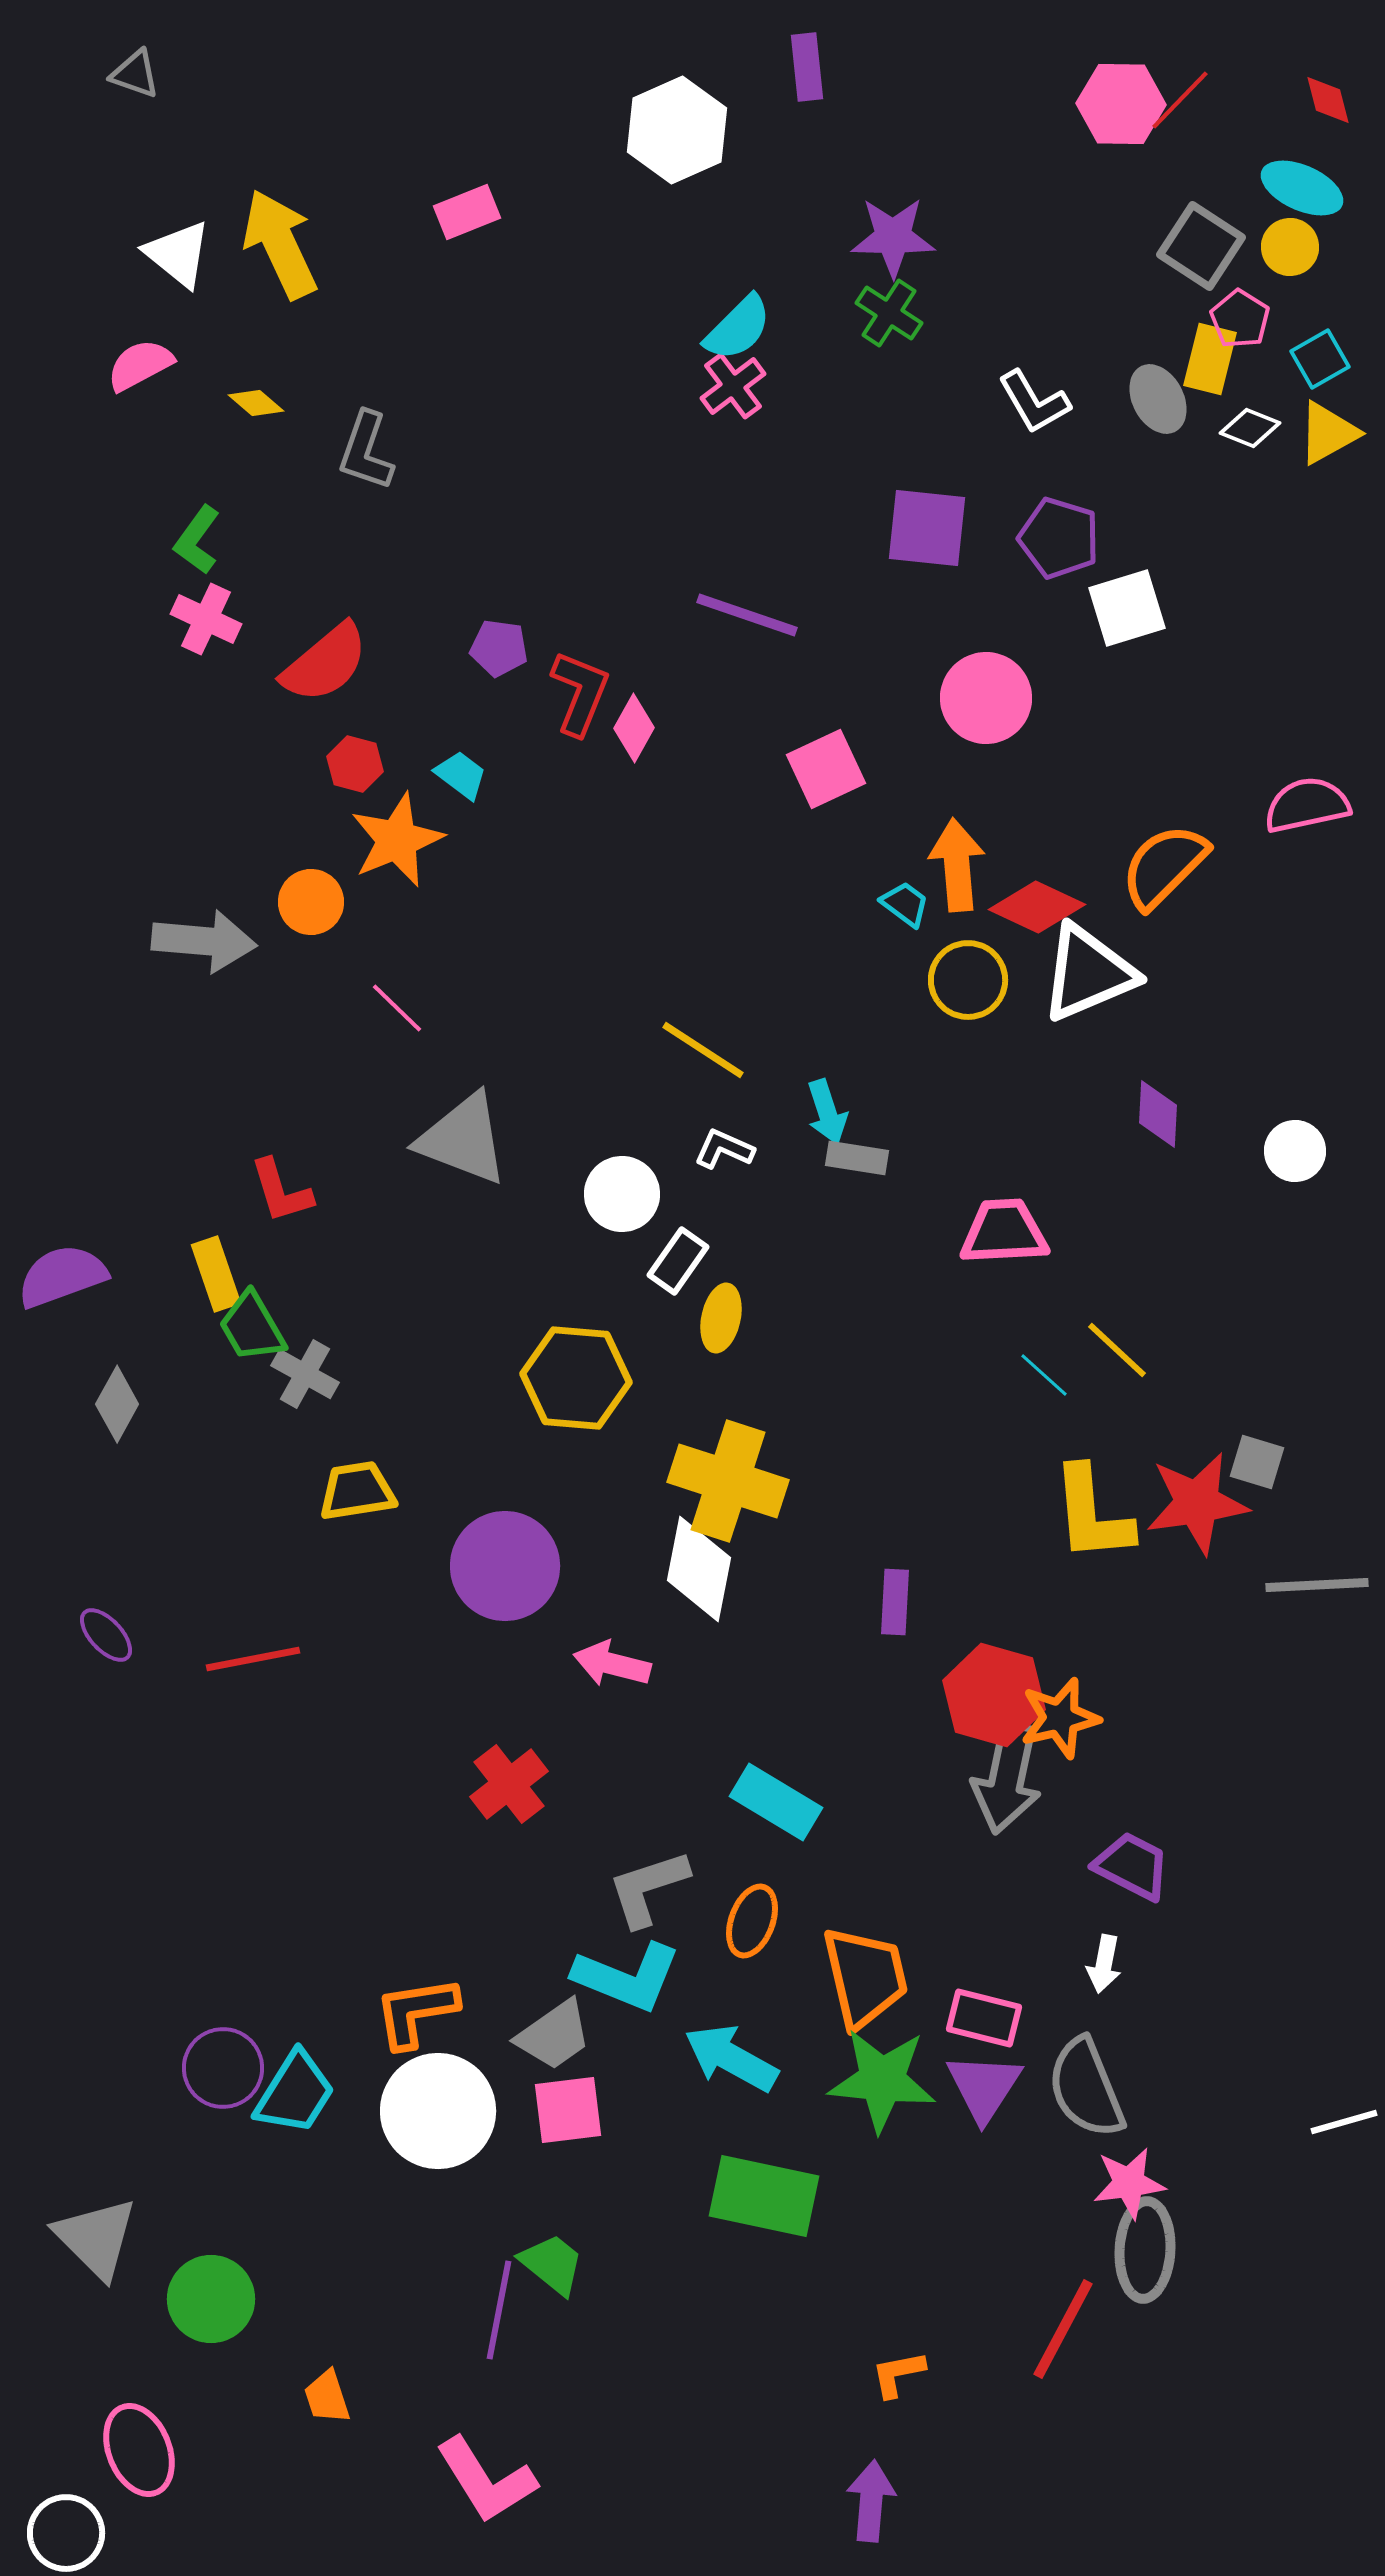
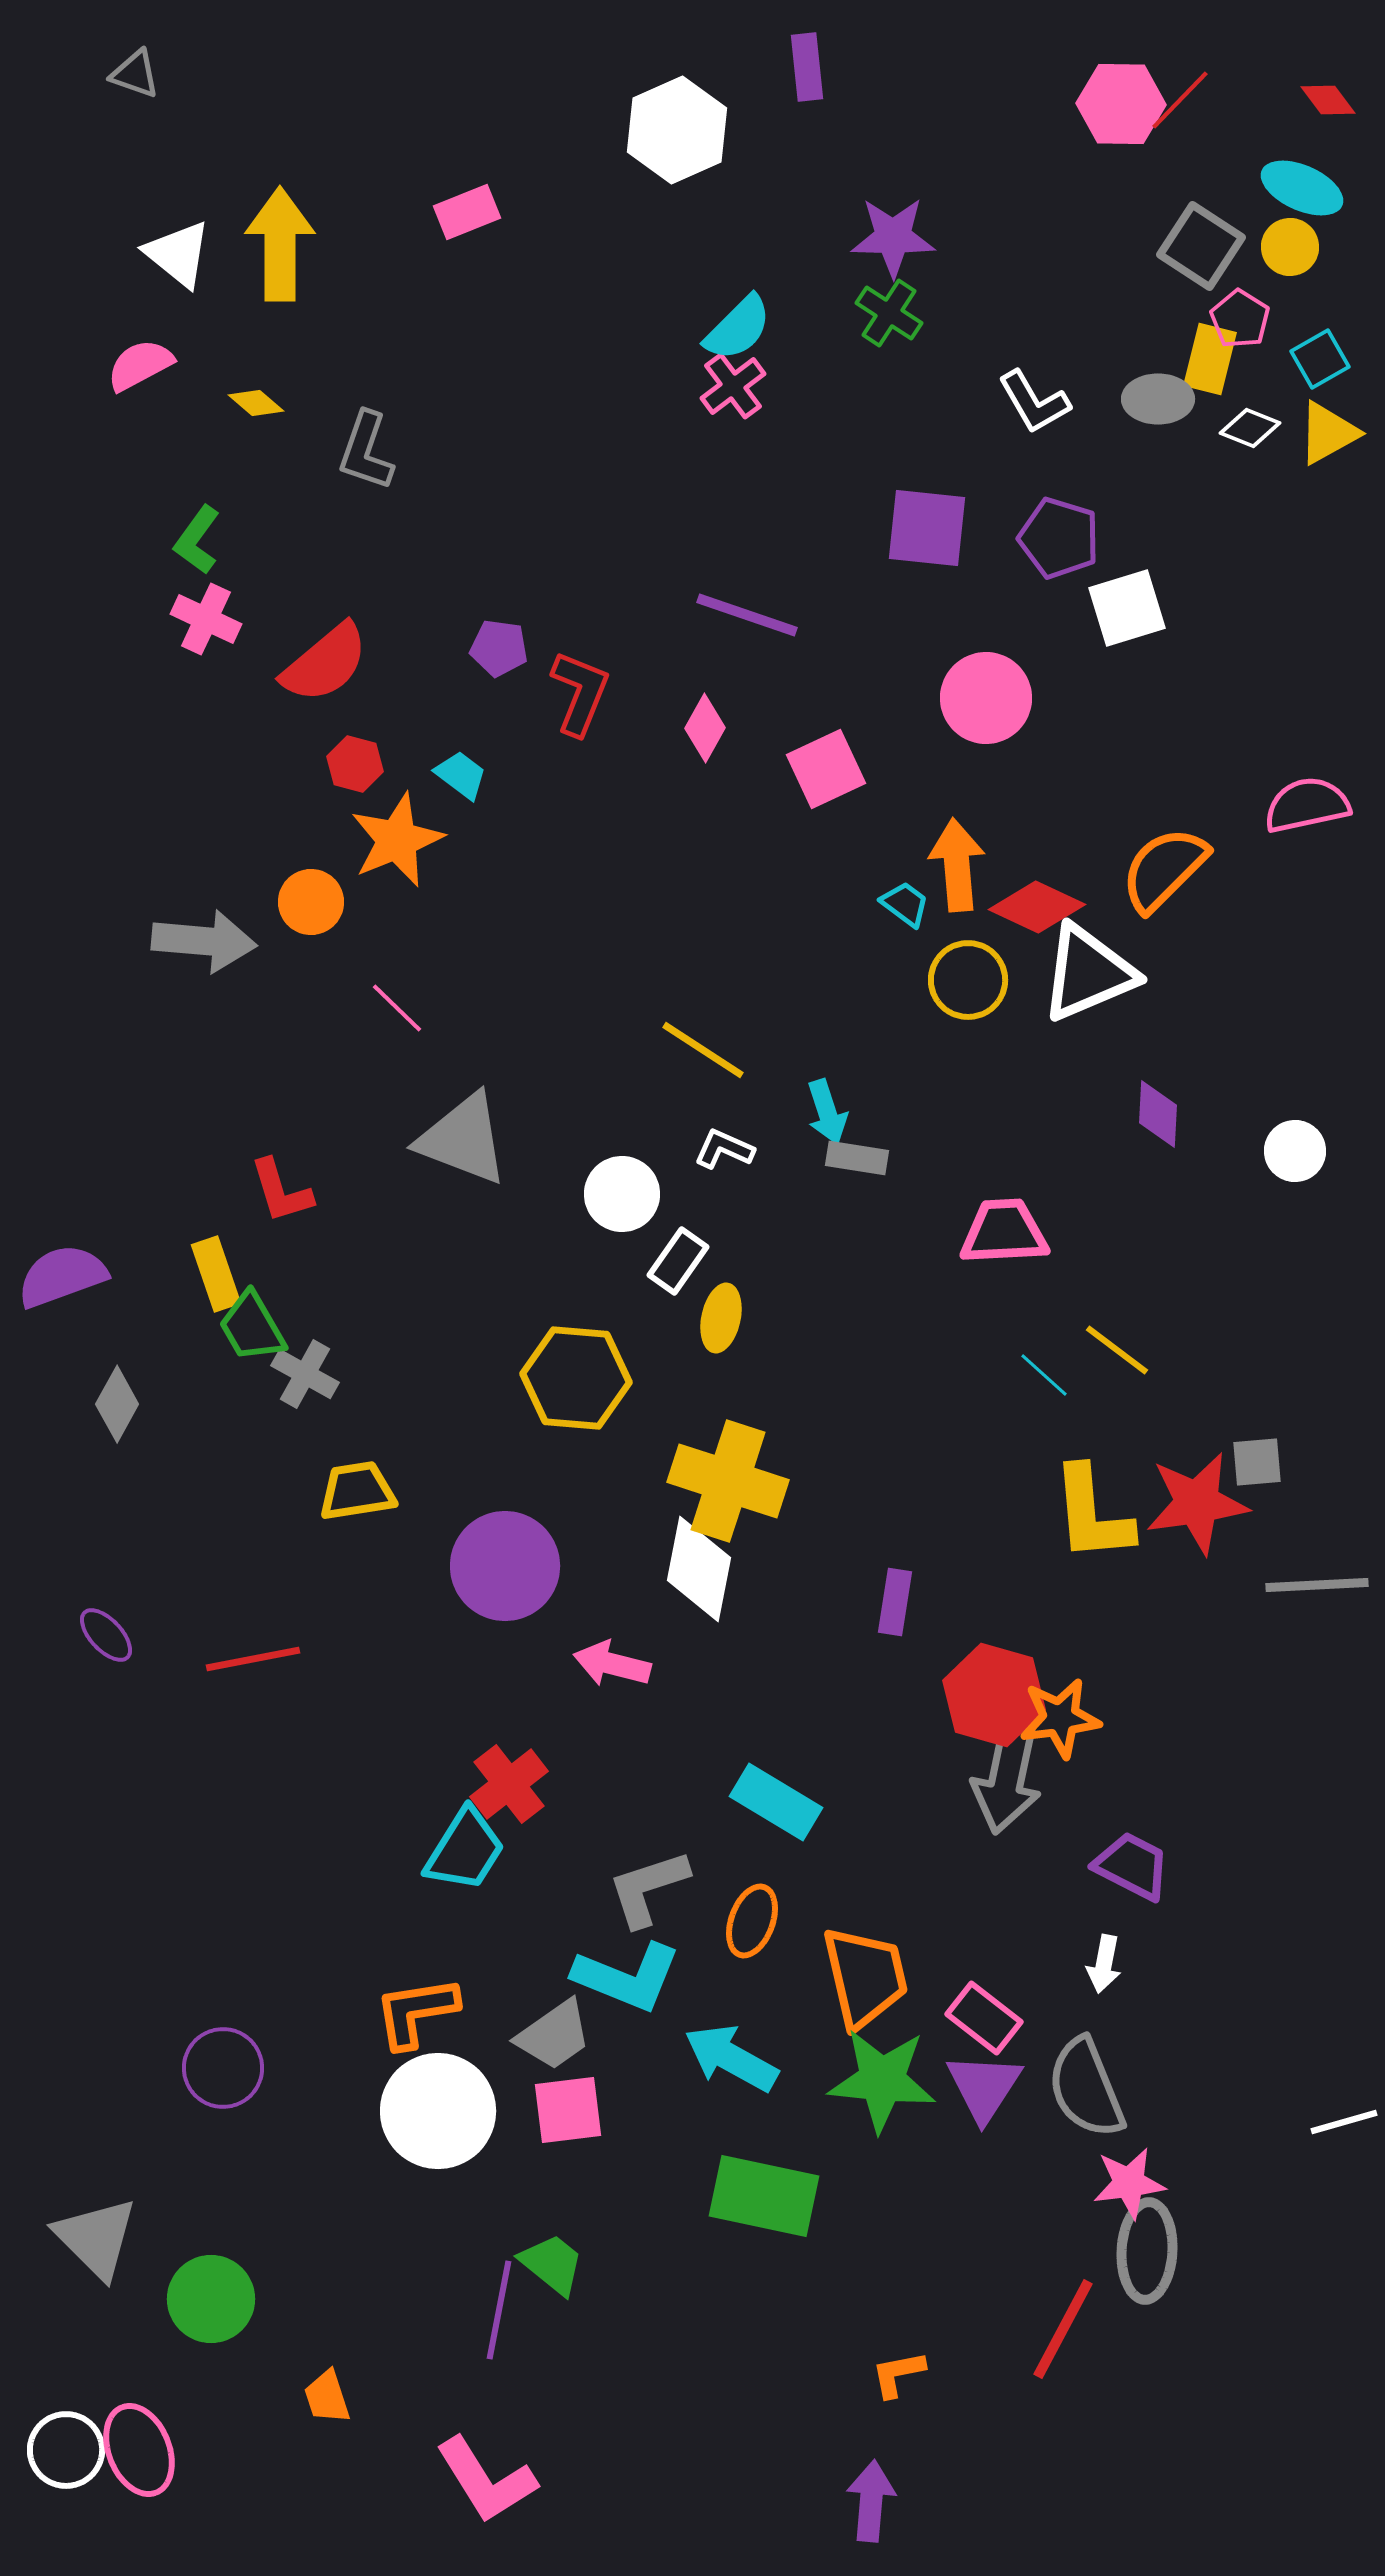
red diamond at (1328, 100): rotated 22 degrees counterclockwise
yellow arrow at (280, 244): rotated 25 degrees clockwise
gray ellipse at (1158, 399): rotated 62 degrees counterclockwise
pink diamond at (634, 728): moved 71 px right
orange semicircle at (1164, 866): moved 3 px down
yellow line at (1117, 1350): rotated 6 degrees counterclockwise
gray square at (1257, 1462): rotated 22 degrees counterclockwise
purple rectangle at (895, 1602): rotated 6 degrees clockwise
orange star at (1060, 1718): rotated 6 degrees clockwise
pink rectangle at (984, 2018): rotated 24 degrees clockwise
cyan trapezoid at (295, 2093): moved 170 px right, 243 px up
gray ellipse at (1145, 2250): moved 2 px right, 1 px down
white circle at (66, 2533): moved 83 px up
